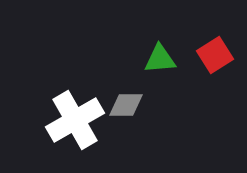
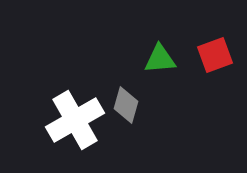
red square: rotated 12 degrees clockwise
gray diamond: rotated 75 degrees counterclockwise
